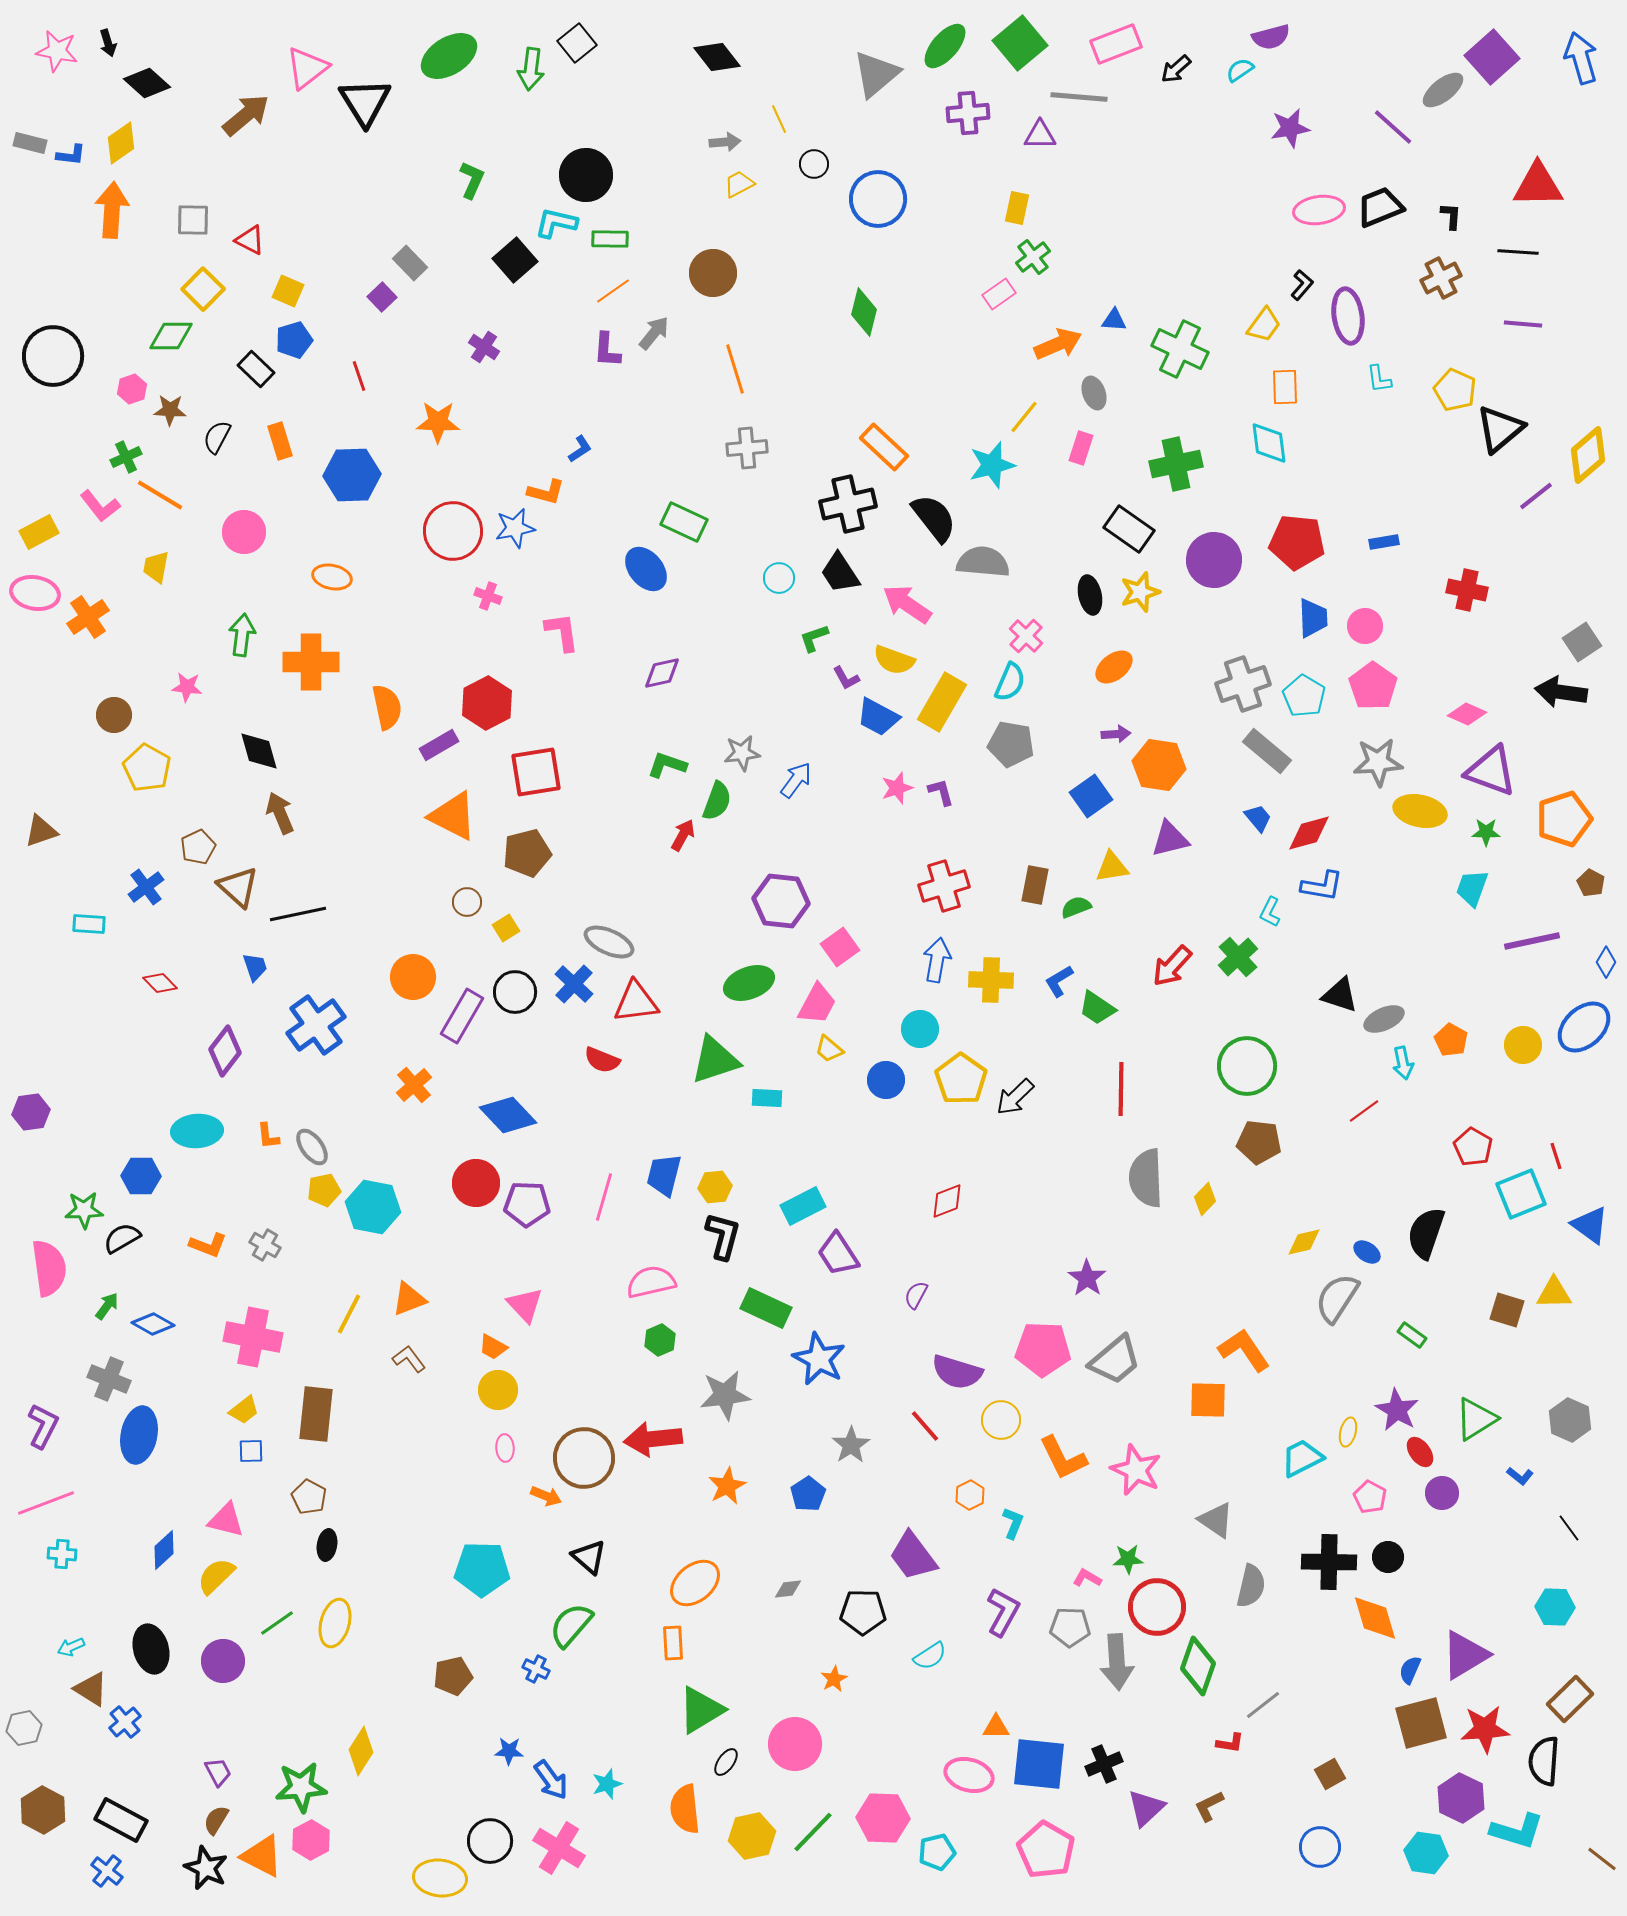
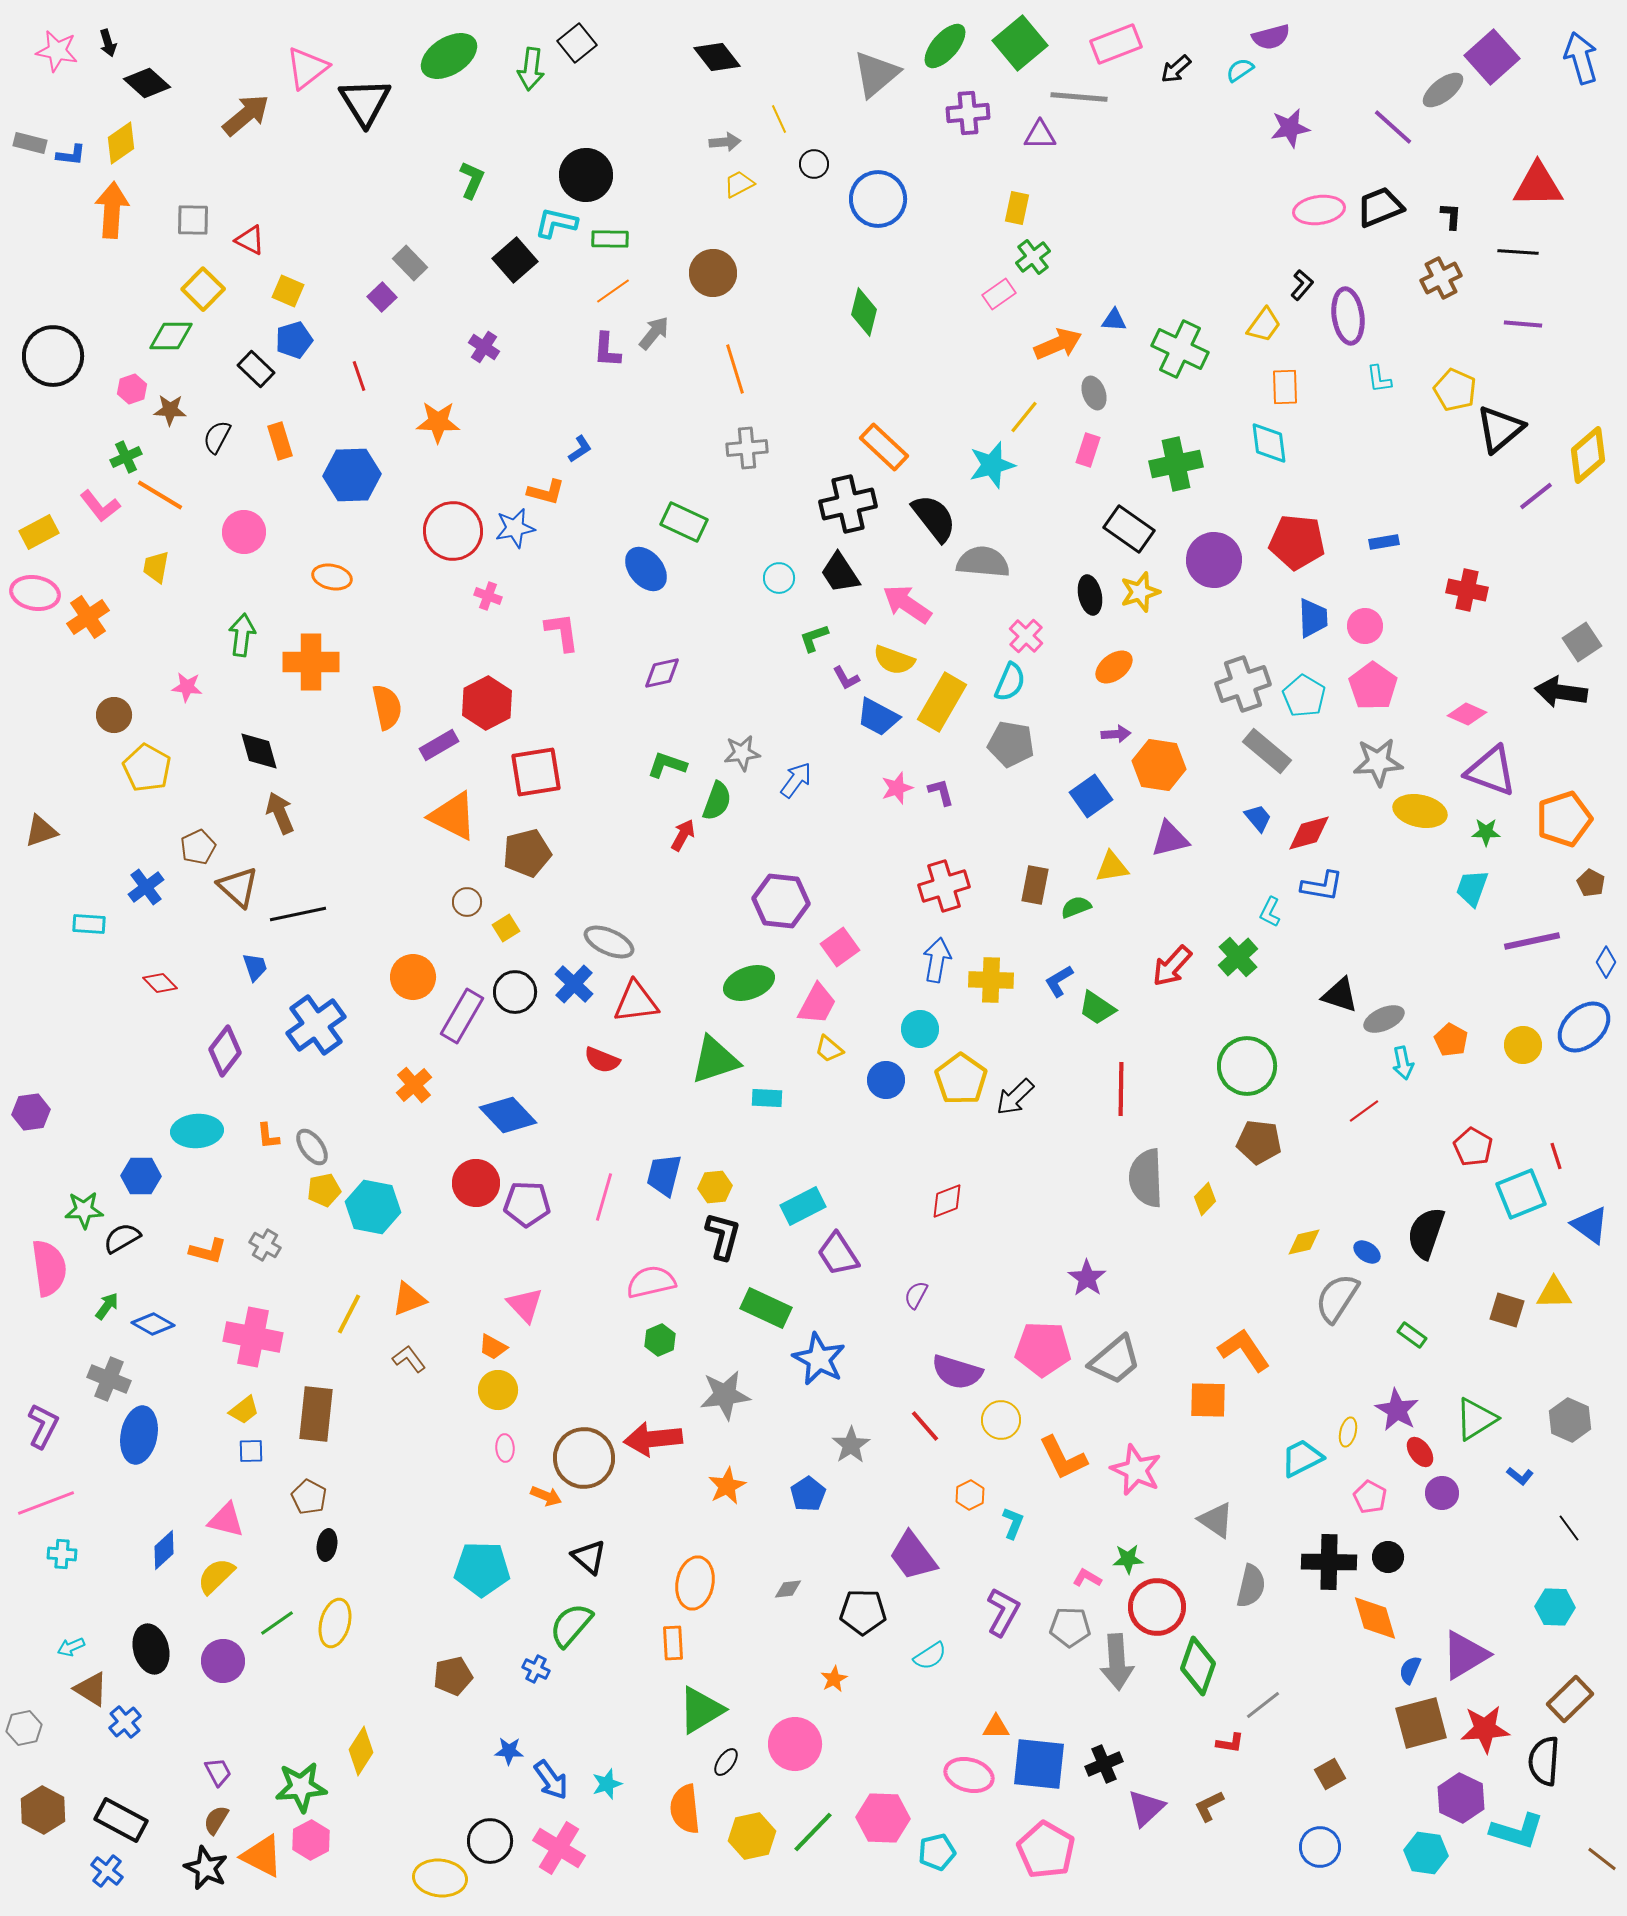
pink rectangle at (1081, 448): moved 7 px right, 2 px down
orange L-shape at (208, 1245): moved 6 px down; rotated 6 degrees counterclockwise
orange ellipse at (695, 1583): rotated 39 degrees counterclockwise
